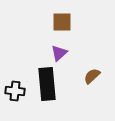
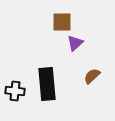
purple triangle: moved 16 px right, 10 px up
